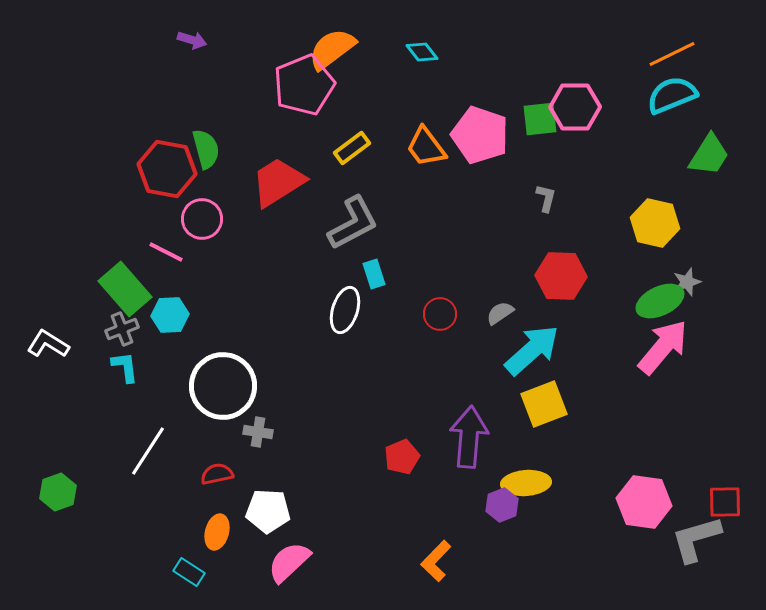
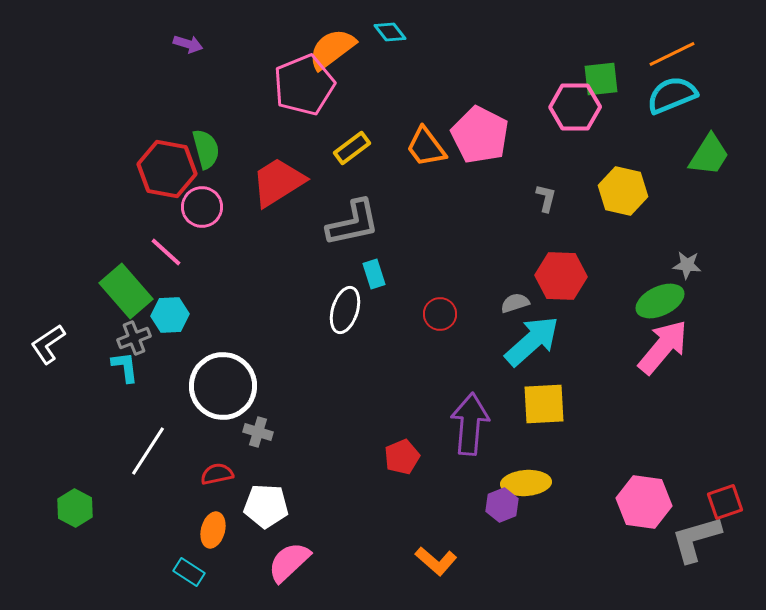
purple arrow at (192, 40): moved 4 px left, 4 px down
cyan diamond at (422, 52): moved 32 px left, 20 px up
green square at (540, 119): moved 61 px right, 40 px up
pink pentagon at (480, 135): rotated 8 degrees clockwise
pink circle at (202, 219): moved 12 px up
gray L-shape at (353, 223): rotated 16 degrees clockwise
yellow hexagon at (655, 223): moved 32 px left, 32 px up
pink line at (166, 252): rotated 15 degrees clockwise
gray star at (687, 282): moved 17 px up; rotated 24 degrees clockwise
green rectangle at (125, 289): moved 1 px right, 2 px down
gray semicircle at (500, 313): moved 15 px right, 10 px up; rotated 16 degrees clockwise
gray cross at (122, 329): moved 12 px right, 9 px down
white L-shape at (48, 344): rotated 66 degrees counterclockwise
cyan arrow at (532, 350): moved 9 px up
yellow square at (544, 404): rotated 18 degrees clockwise
gray cross at (258, 432): rotated 8 degrees clockwise
purple arrow at (469, 437): moved 1 px right, 13 px up
green hexagon at (58, 492): moved 17 px right, 16 px down; rotated 12 degrees counterclockwise
red square at (725, 502): rotated 18 degrees counterclockwise
white pentagon at (268, 511): moved 2 px left, 5 px up
orange ellipse at (217, 532): moved 4 px left, 2 px up
orange L-shape at (436, 561): rotated 93 degrees counterclockwise
